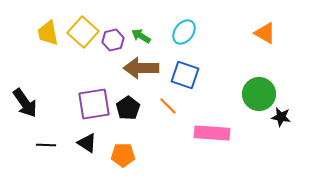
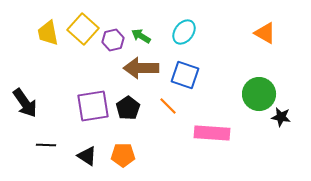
yellow square: moved 3 px up
purple square: moved 1 px left, 2 px down
black triangle: moved 13 px down
